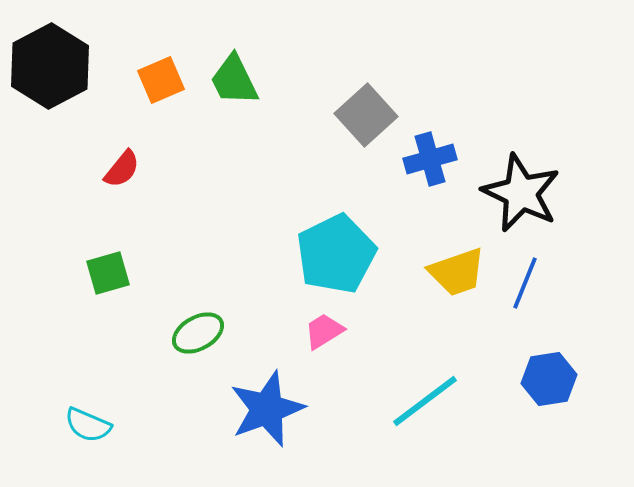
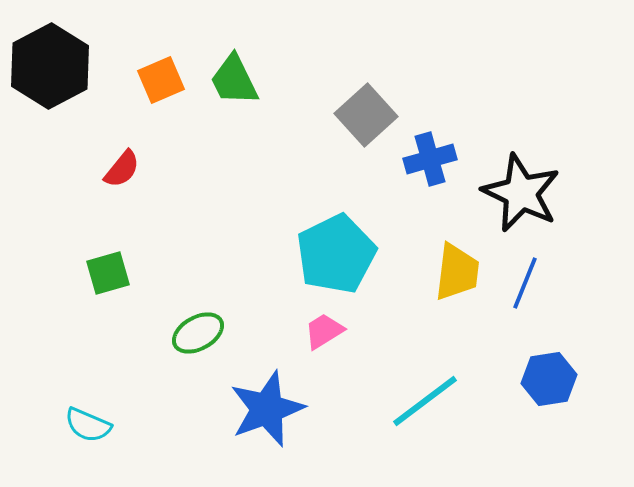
yellow trapezoid: rotated 64 degrees counterclockwise
